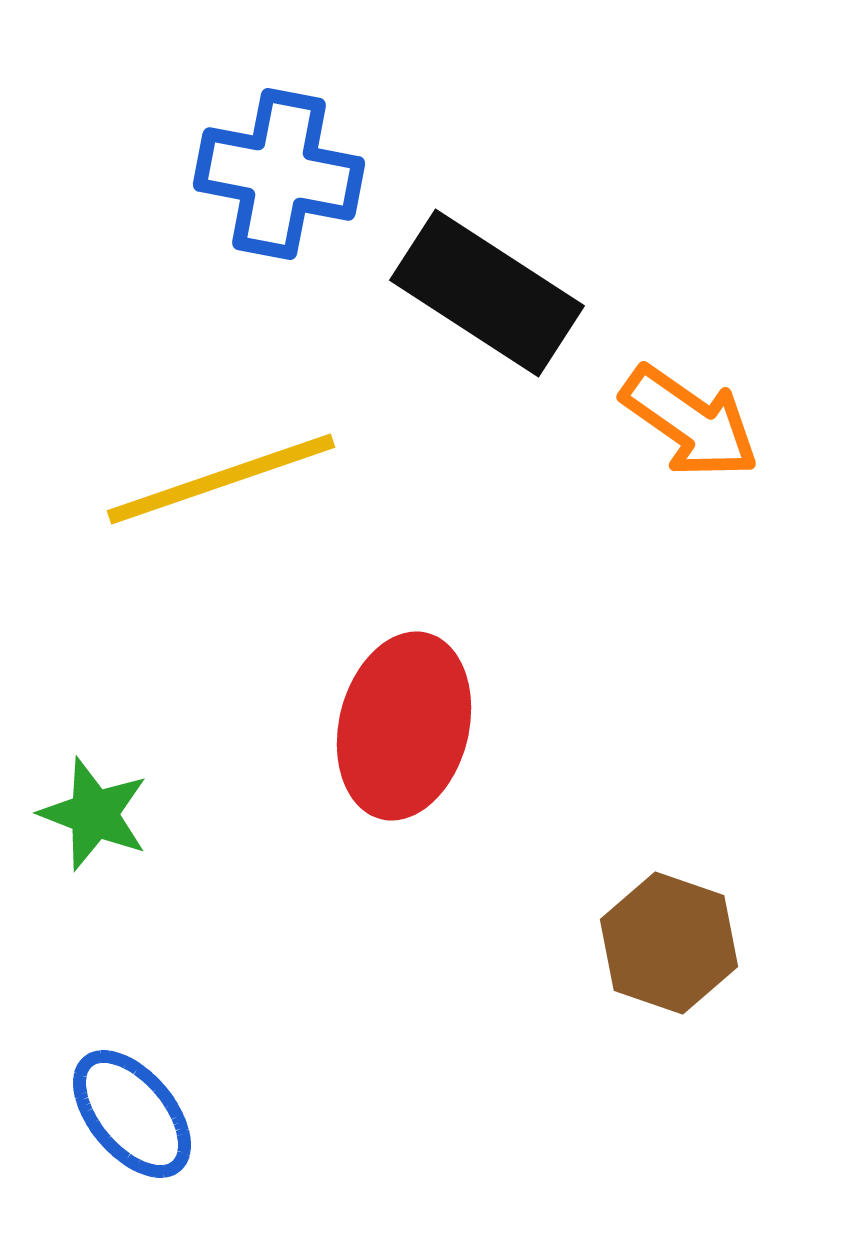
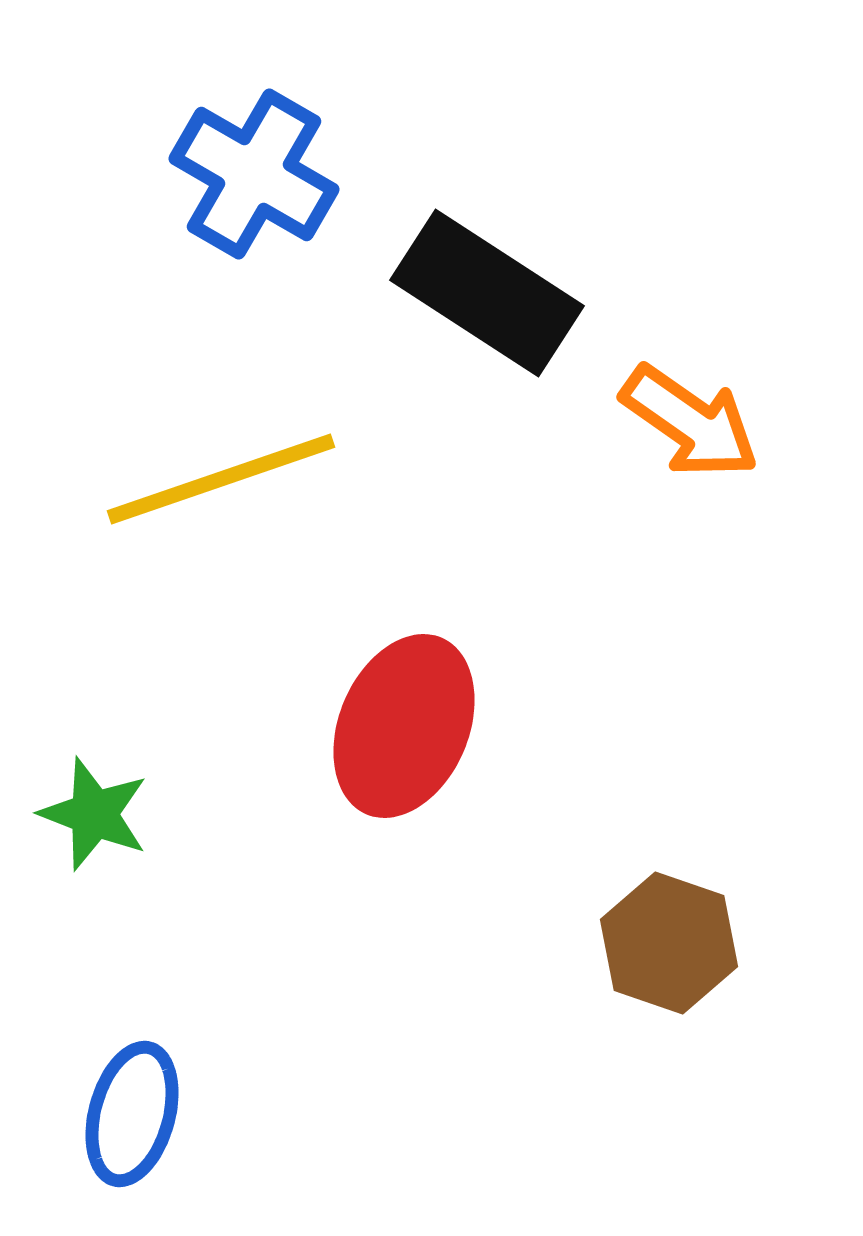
blue cross: moved 25 px left; rotated 19 degrees clockwise
red ellipse: rotated 9 degrees clockwise
blue ellipse: rotated 55 degrees clockwise
